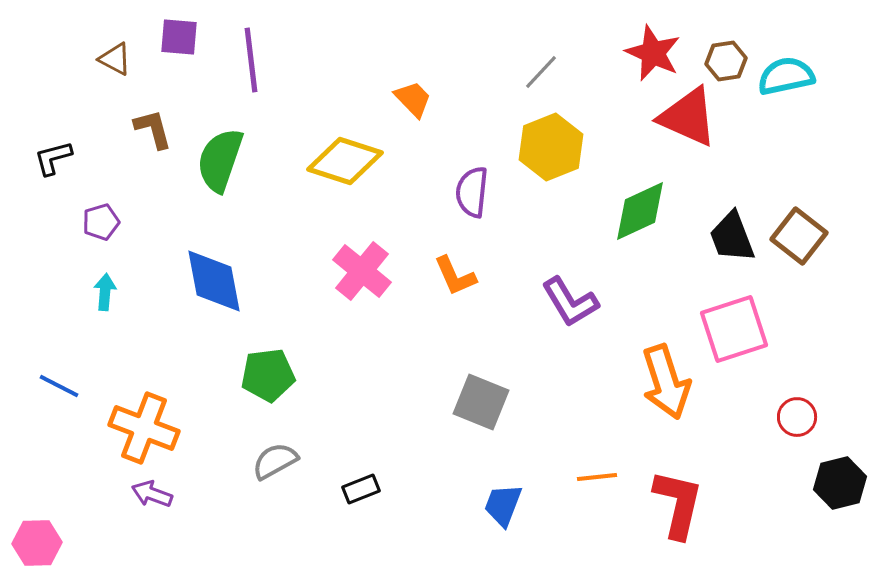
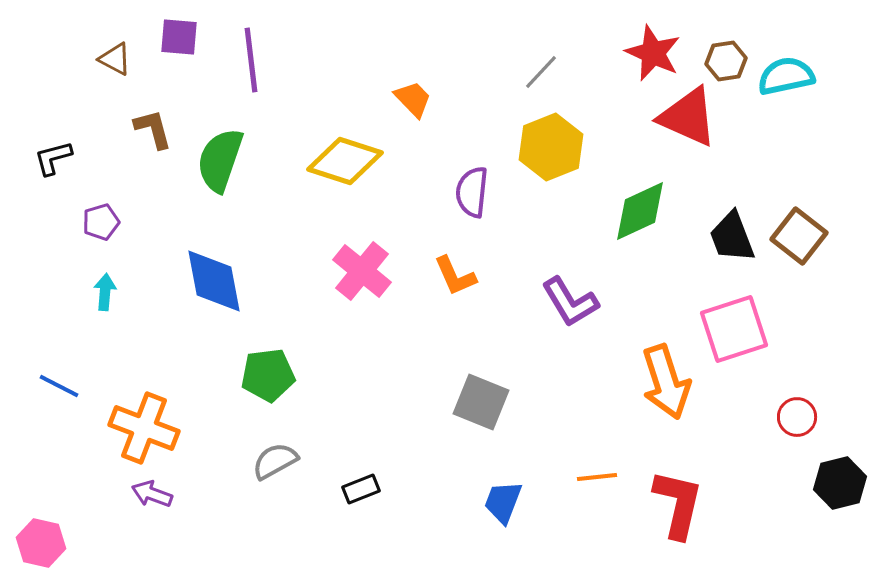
blue trapezoid: moved 3 px up
pink hexagon: moved 4 px right; rotated 15 degrees clockwise
